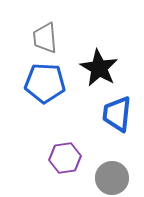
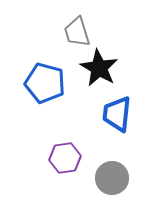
gray trapezoid: moved 32 px right, 6 px up; rotated 12 degrees counterclockwise
blue pentagon: rotated 12 degrees clockwise
